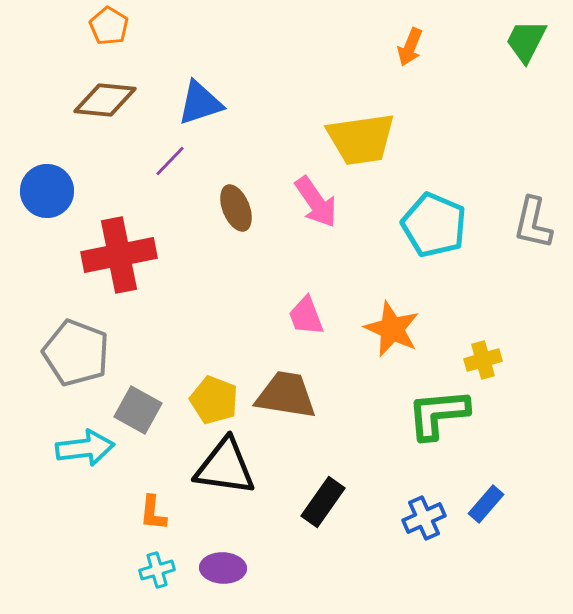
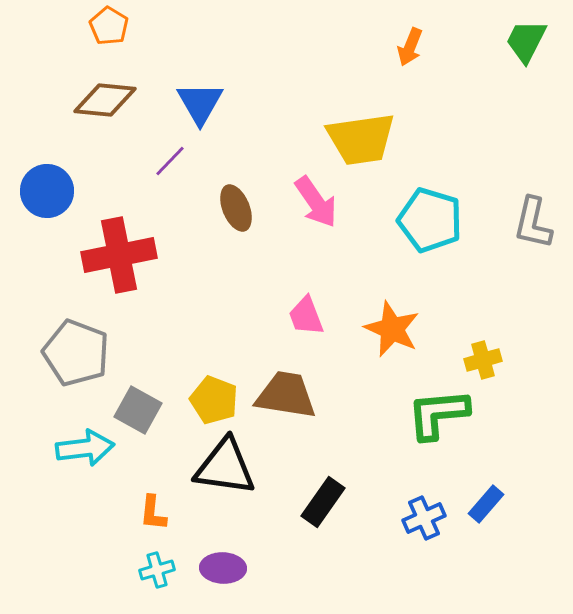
blue triangle: rotated 42 degrees counterclockwise
cyan pentagon: moved 4 px left, 5 px up; rotated 6 degrees counterclockwise
